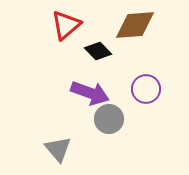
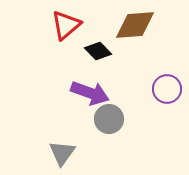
purple circle: moved 21 px right
gray triangle: moved 4 px right, 4 px down; rotated 16 degrees clockwise
